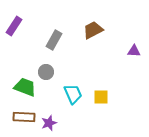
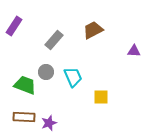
gray rectangle: rotated 12 degrees clockwise
green trapezoid: moved 2 px up
cyan trapezoid: moved 17 px up
